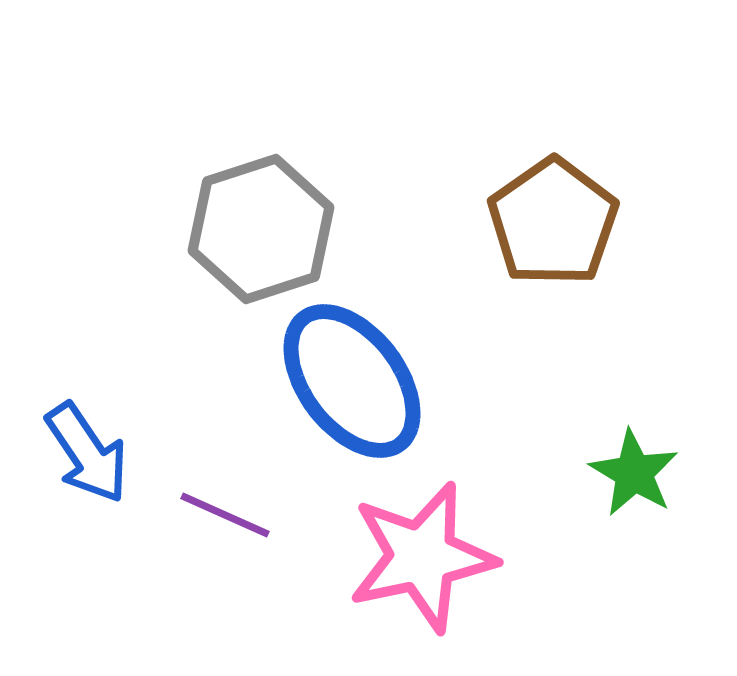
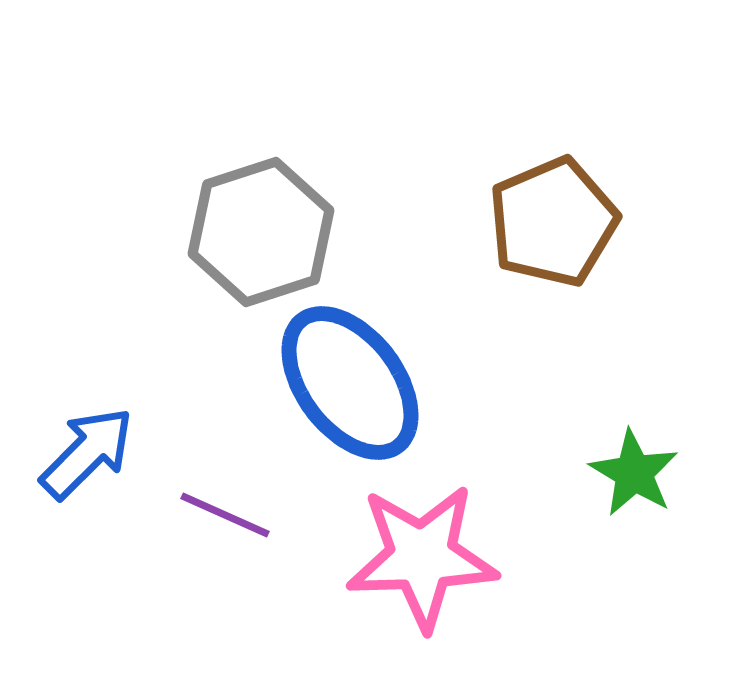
brown pentagon: rotated 12 degrees clockwise
gray hexagon: moved 3 px down
blue ellipse: moved 2 px left, 2 px down
blue arrow: rotated 101 degrees counterclockwise
pink star: rotated 10 degrees clockwise
